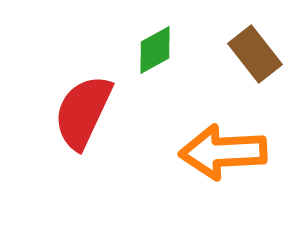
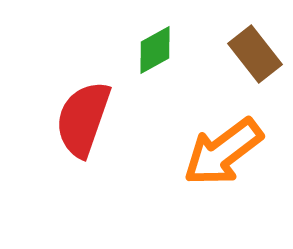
red semicircle: moved 7 px down; rotated 6 degrees counterclockwise
orange arrow: rotated 34 degrees counterclockwise
